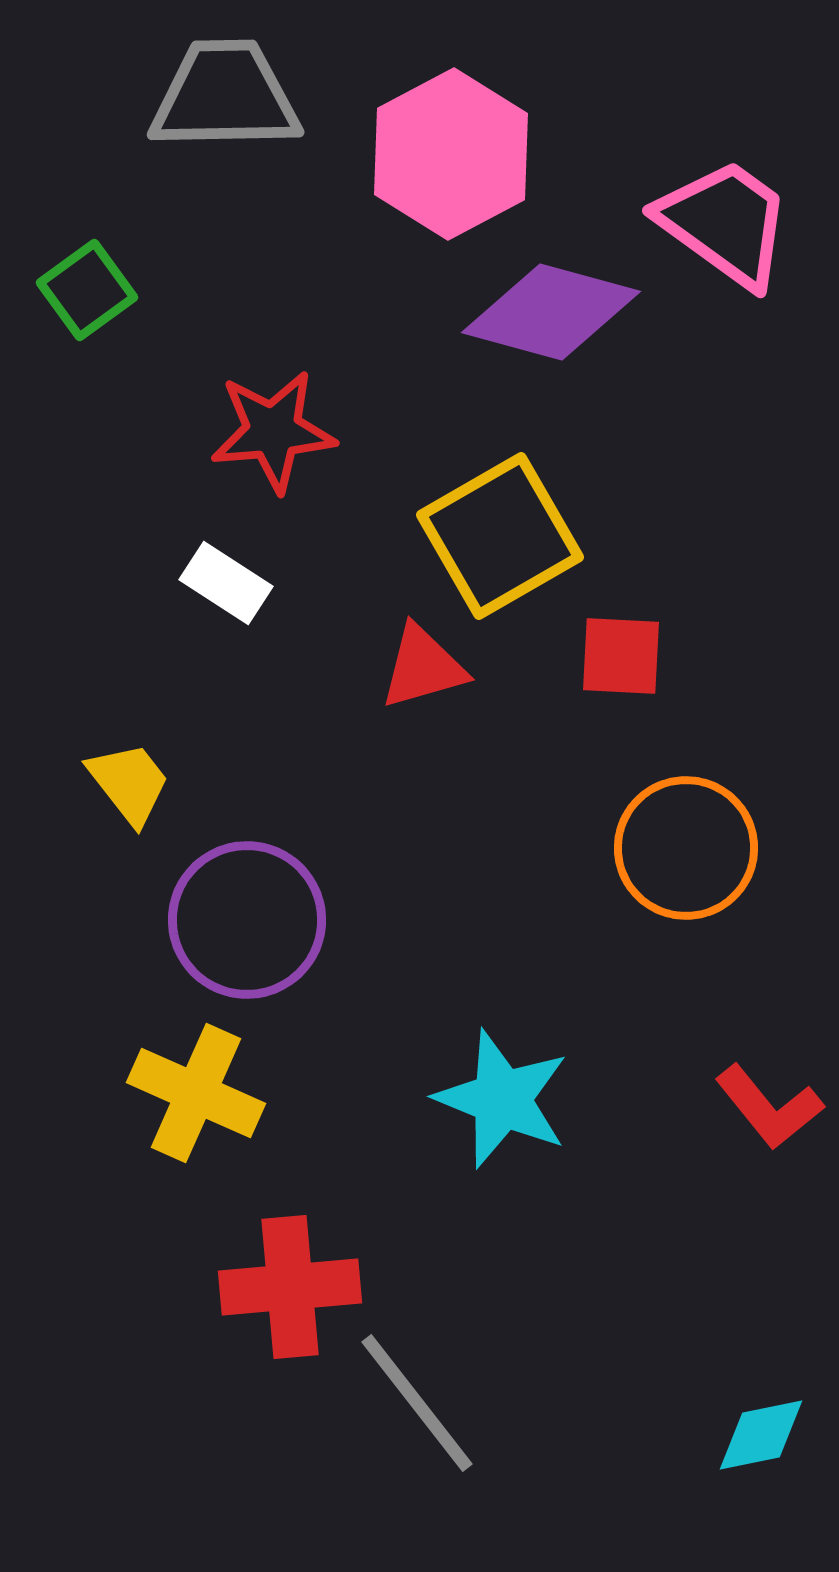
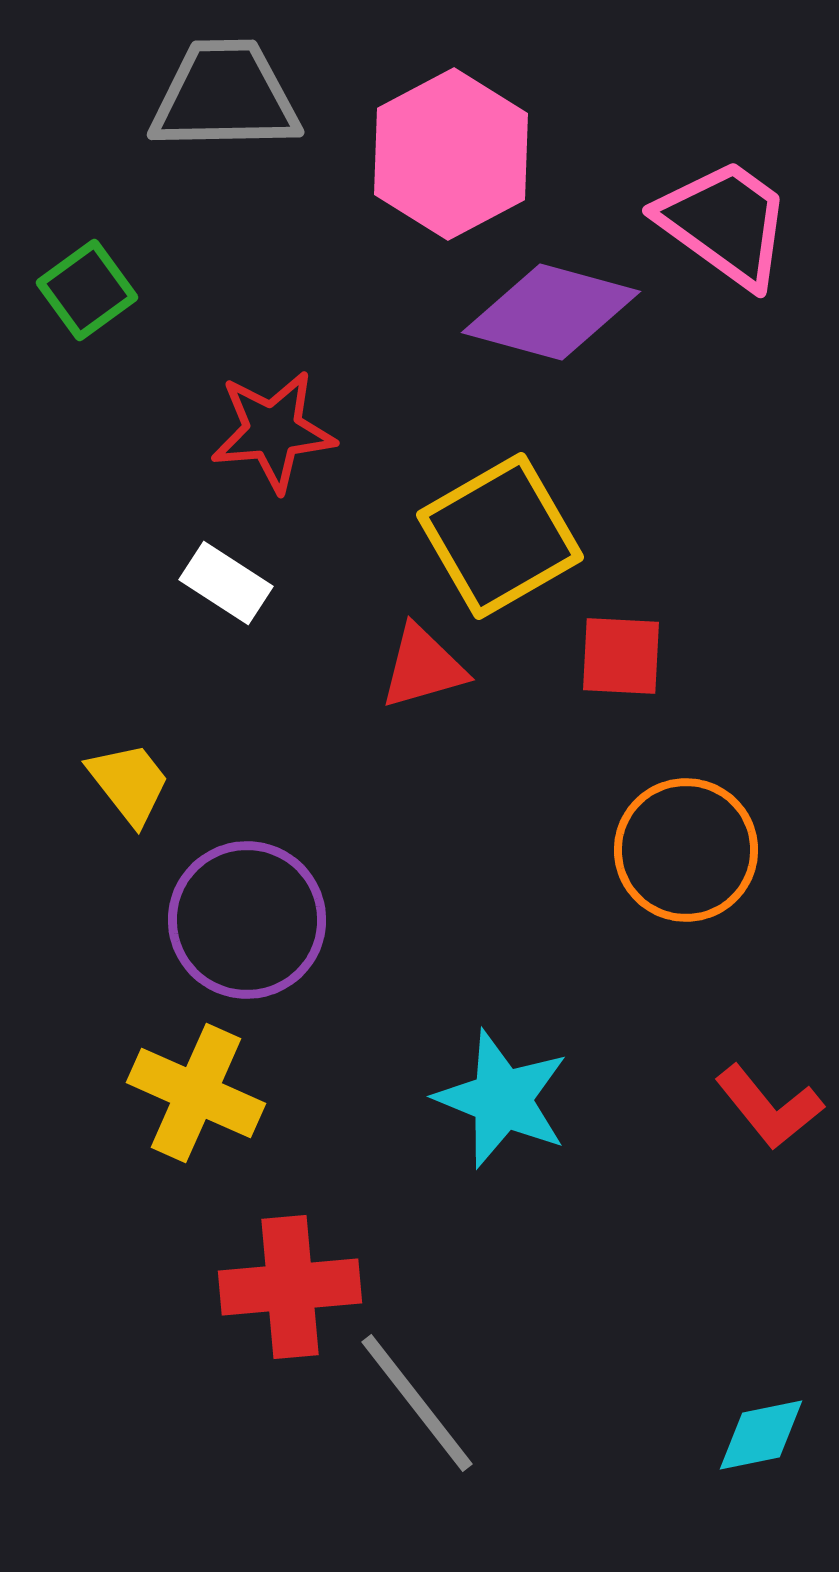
orange circle: moved 2 px down
